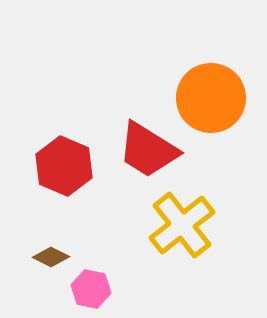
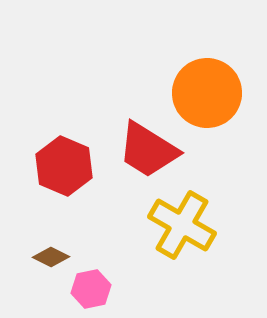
orange circle: moved 4 px left, 5 px up
yellow cross: rotated 22 degrees counterclockwise
pink hexagon: rotated 24 degrees counterclockwise
